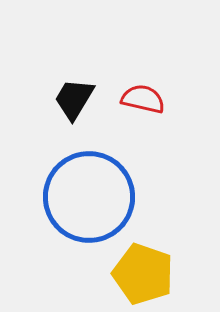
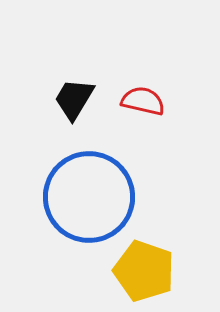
red semicircle: moved 2 px down
yellow pentagon: moved 1 px right, 3 px up
